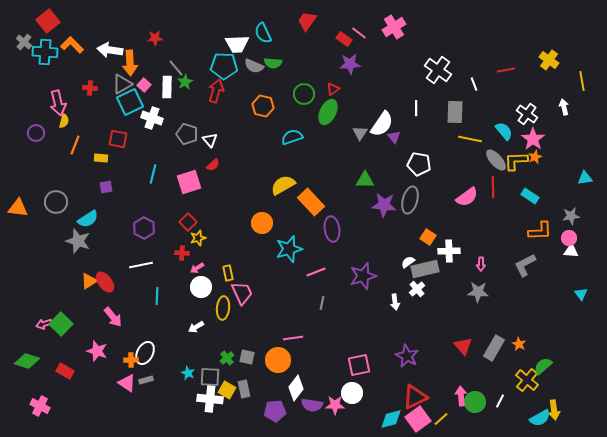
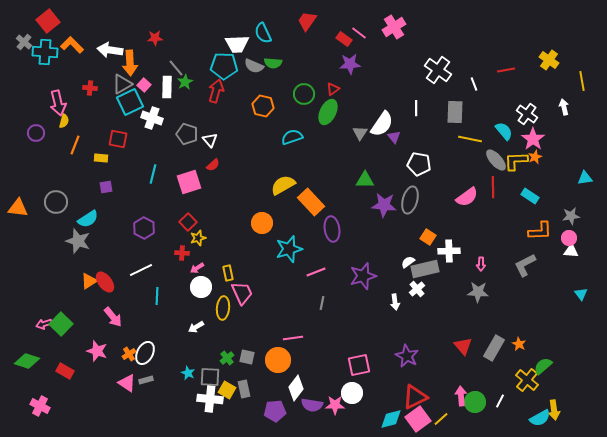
white line at (141, 265): moved 5 px down; rotated 15 degrees counterclockwise
orange cross at (131, 360): moved 2 px left, 6 px up; rotated 32 degrees counterclockwise
